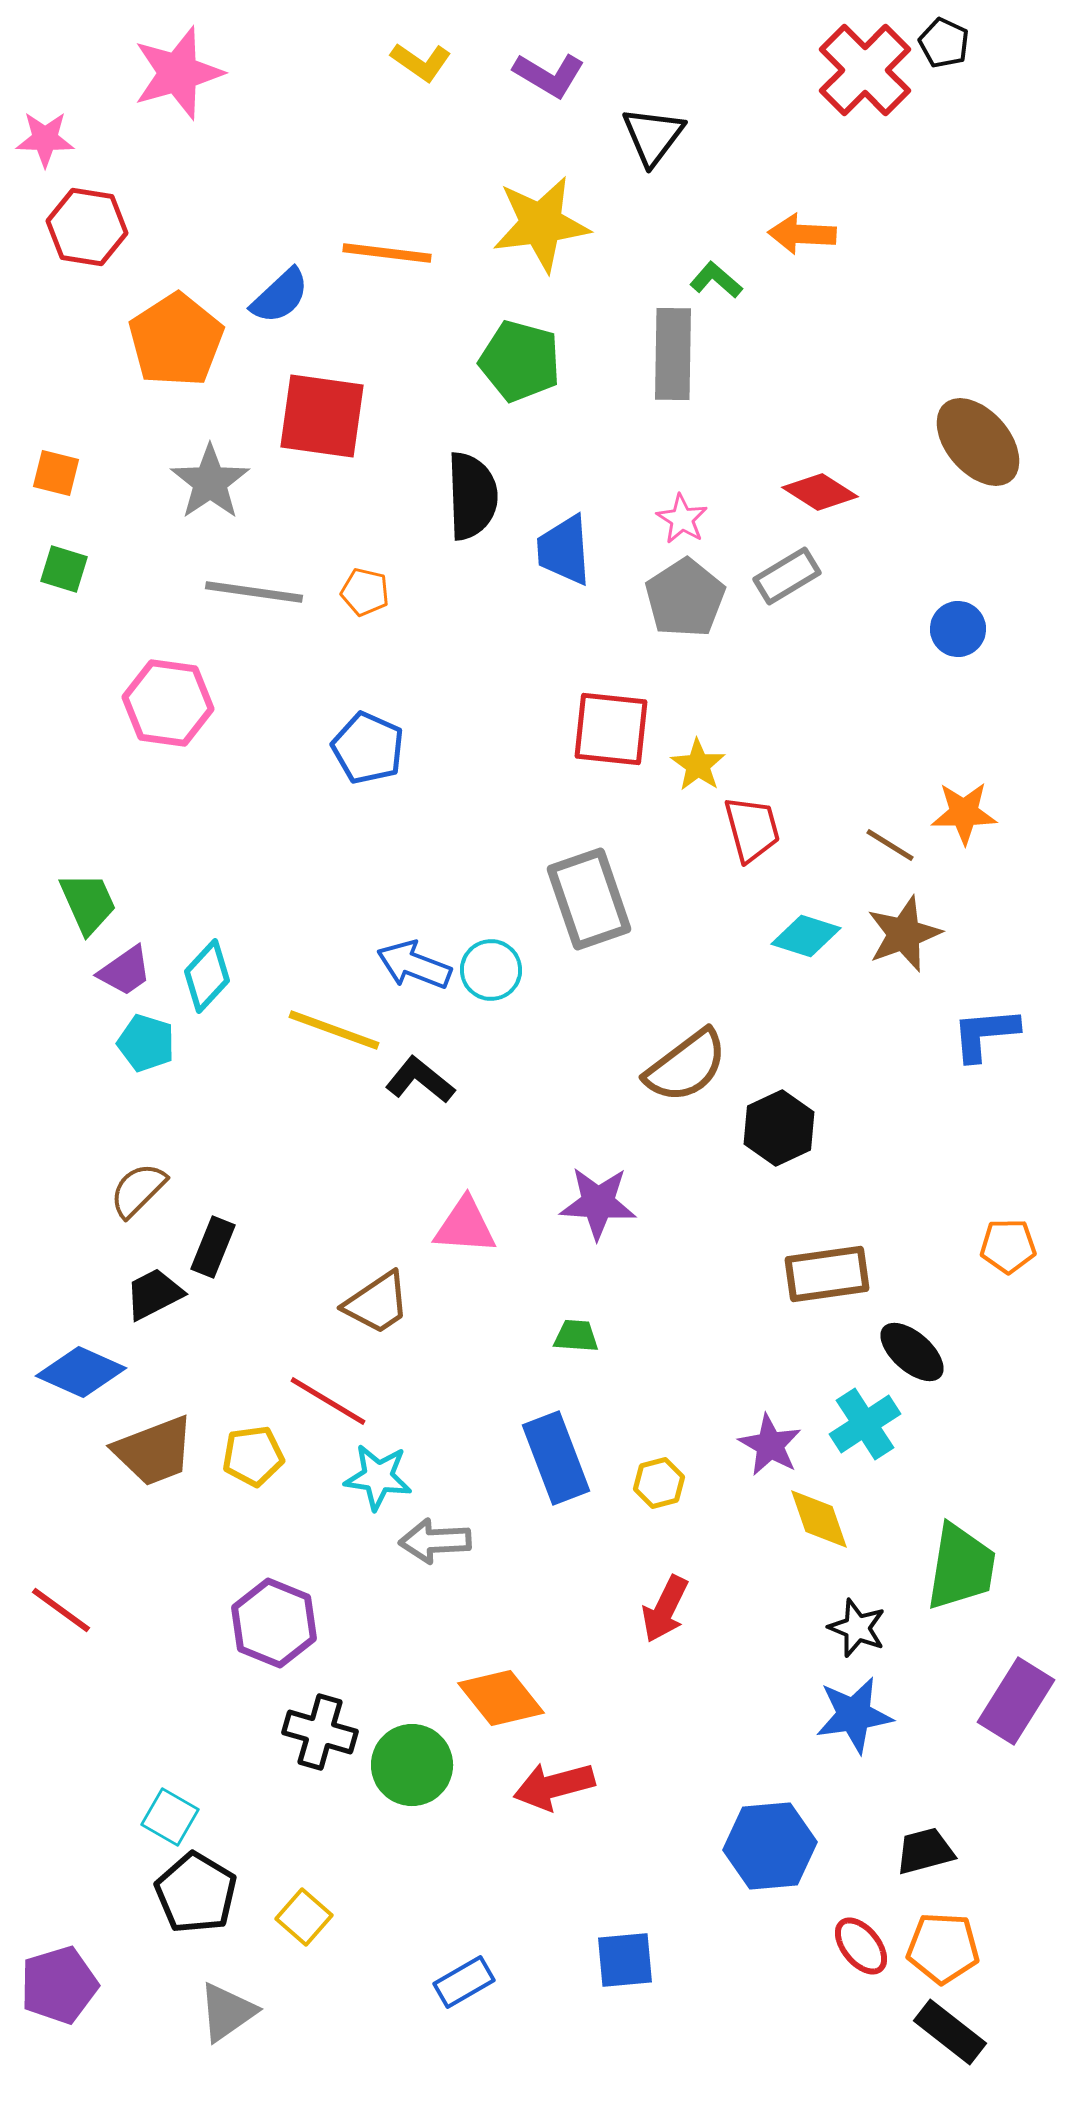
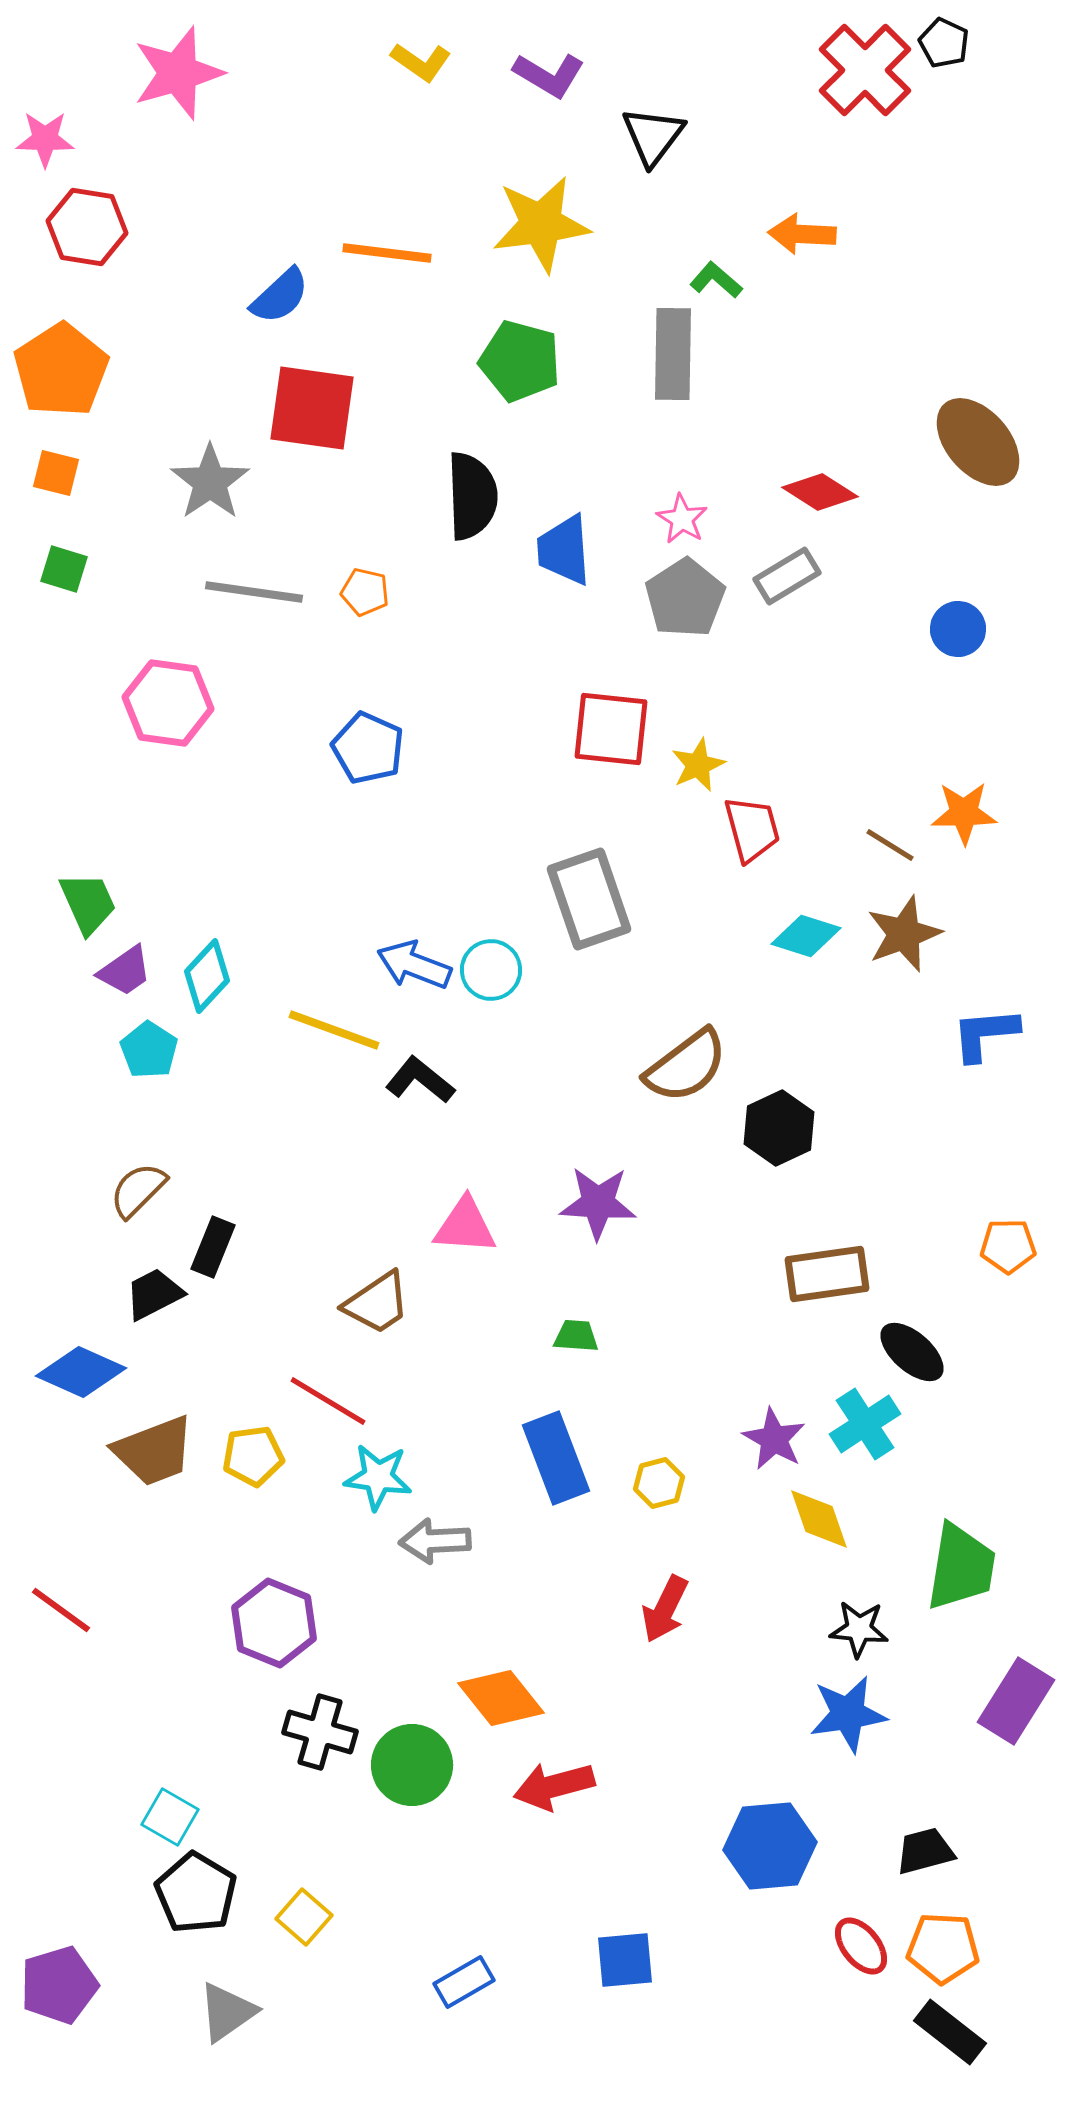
orange pentagon at (176, 340): moved 115 px left, 30 px down
red square at (322, 416): moved 10 px left, 8 px up
yellow star at (698, 765): rotated 14 degrees clockwise
cyan pentagon at (146, 1043): moved 3 px right, 7 px down; rotated 16 degrees clockwise
purple star at (770, 1445): moved 4 px right, 6 px up
black star at (857, 1628): moved 2 px right, 1 px down; rotated 16 degrees counterclockwise
blue star at (854, 1715): moved 6 px left, 1 px up
